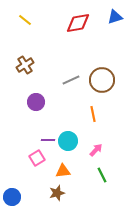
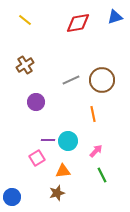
pink arrow: moved 1 px down
